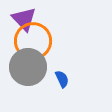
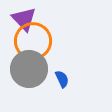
gray circle: moved 1 px right, 2 px down
